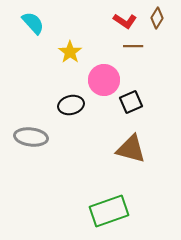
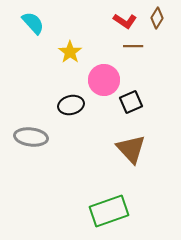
brown triangle: rotated 32 degrees clockwise
